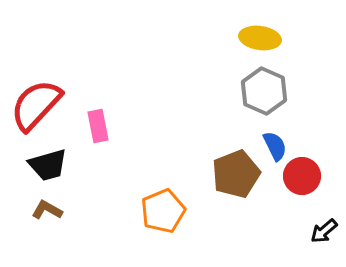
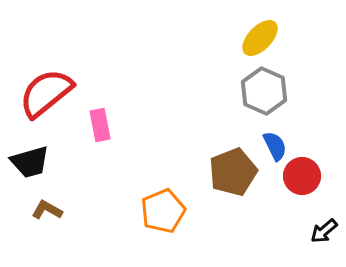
yellow ellipse: rotated 54 degrees counterclockwise
red semicircle: moved 10 px right, 12 px up; rotated 8 degrees clockwise
pink rectangle: moved 2 px right, 1 px up
black trapezoid: moved 18 px left, 3 px up
brown pentagon: moved 3 px left, 2 px up
